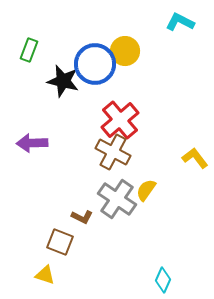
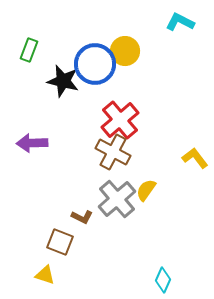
gray cross: rotated 15 degrees clockwise
